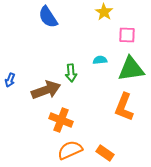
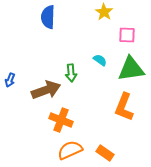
blue semicircle: rotated 35 degrees clockwise
cyan semicircle: rotated 40 degrees clockwise
